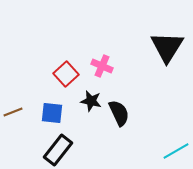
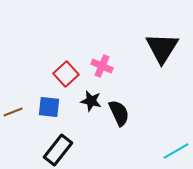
black triangle: moved 5 px left, 1 px down
blue square: moved 3 px left, 6 px up
